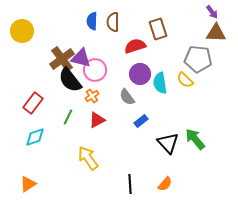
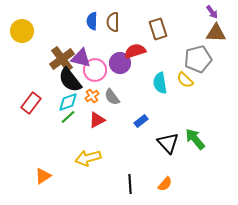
red semicircle: moved 5 px down
gray pentagon: rotated 20 degrees counterclockwise
purple circle: moved 20 px left, 11 px up
gray semicircle: moved 15 px left
red rectangle: moved 2 px left
green line: rotated 21 degrees clockwise
cyan diamond: moved 33 px right, 35 px up
yellow arrow: rotated 70 degrees counterclockwise
orange triangle: moved 15 px right, 8 px up
